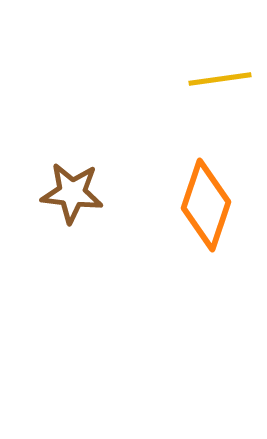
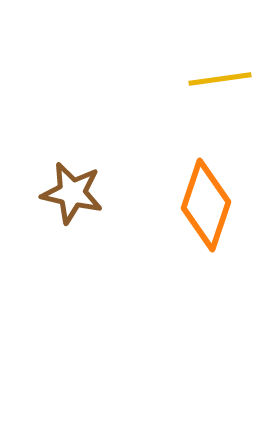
brown star: rotated 6 degrees clockwise
